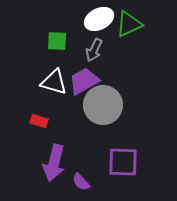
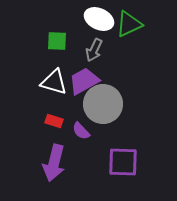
white ellipse: rotated 52 degrees clockwise
gray circle: moved 1 px up
red rectangle: moved 15 px right
purple semicircle: moved 51 px up
